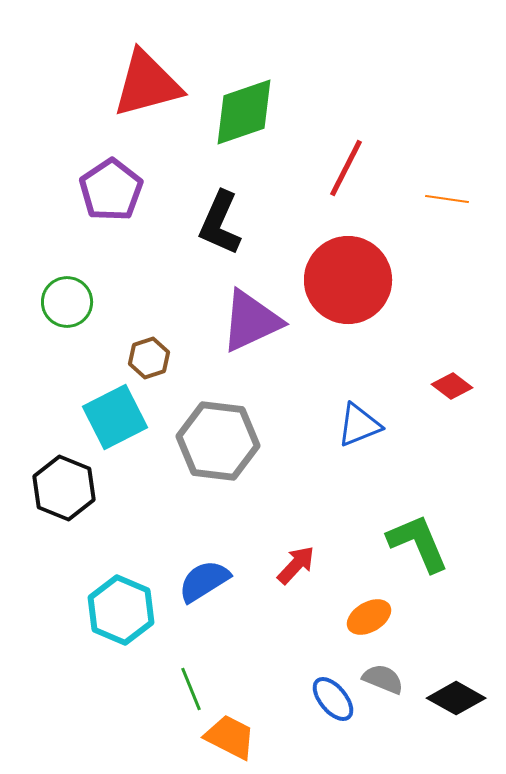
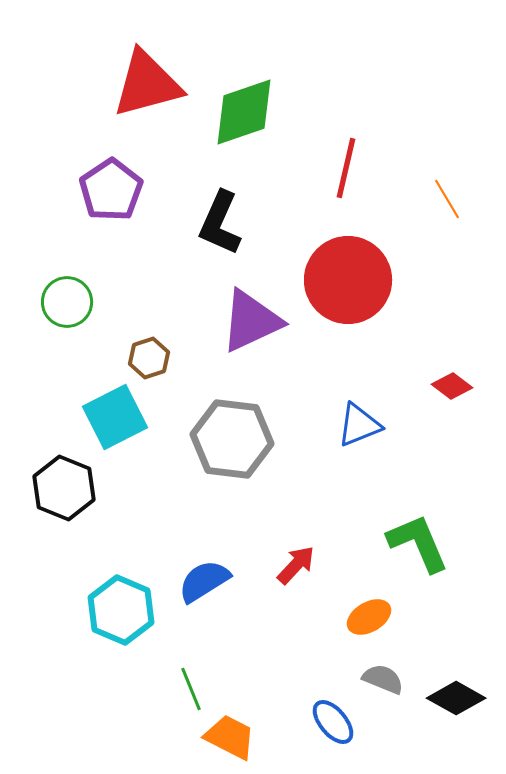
red line: rotated 14 degrees counterclockwise
orange line: rotated 51 degrees clockwise
gray hexagon: moved 14 px right, 2 px up
blue ellipse: moved 23 px down
